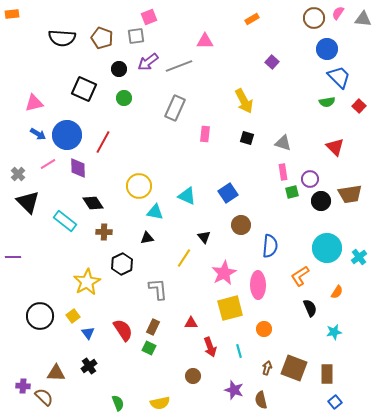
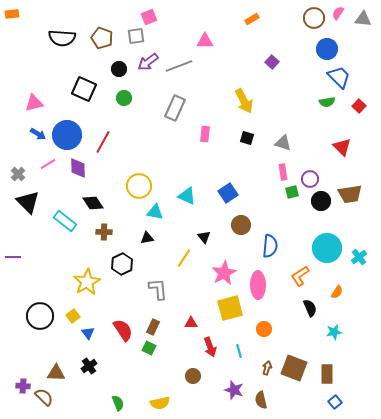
red triangle at (335, 147): moved 7 px right
